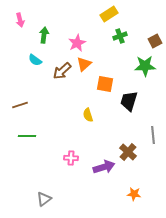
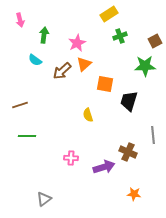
brown cross: rotated 18 degrees counterclockwise
